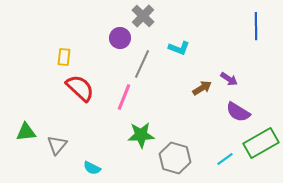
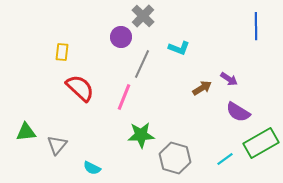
purple circle: moved 1 px right, 1 px up
yellow rectangle: moved 2 px left, 5 px up
